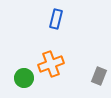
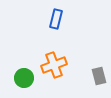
orange cross: moved 3 px right, 1 px down
gray rectangle: rotated 36 degrees counterclockwise
